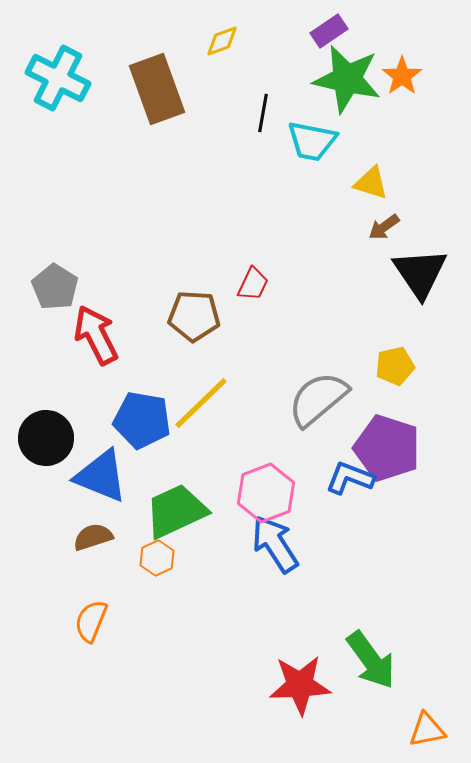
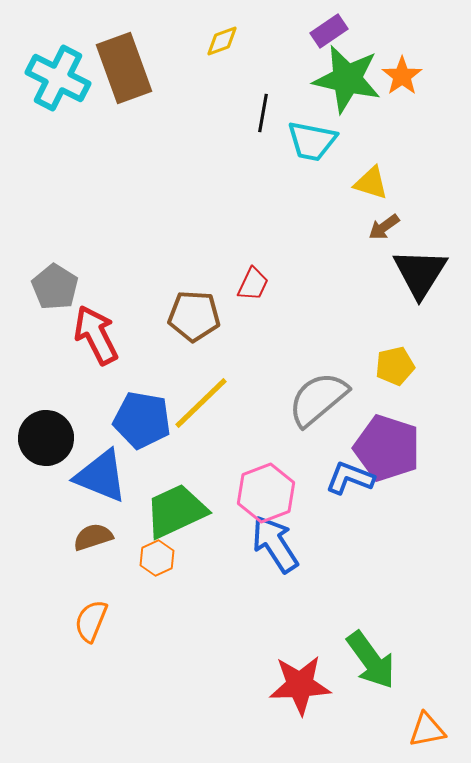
brown rectangle: moved 33 px left, 21 px up
black triangle: rotated 6 degrees clockwise
